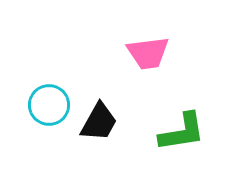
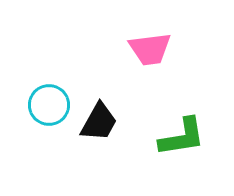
pink trapezoid: moved 2 px right, 4 px up
green L-shape: moved 5 px down
